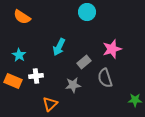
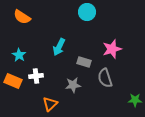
gray rectangle: rotated 56 degrees clockwise
